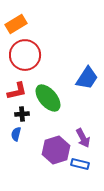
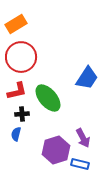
red circle: moved 4 px left, 2 px down
